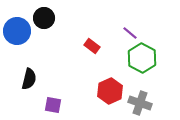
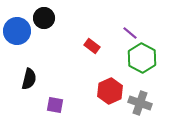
purple square: moved 2 px right
